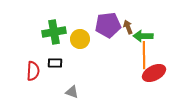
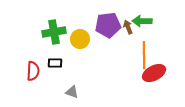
green arrow: moved 1 px left, 15 px up
